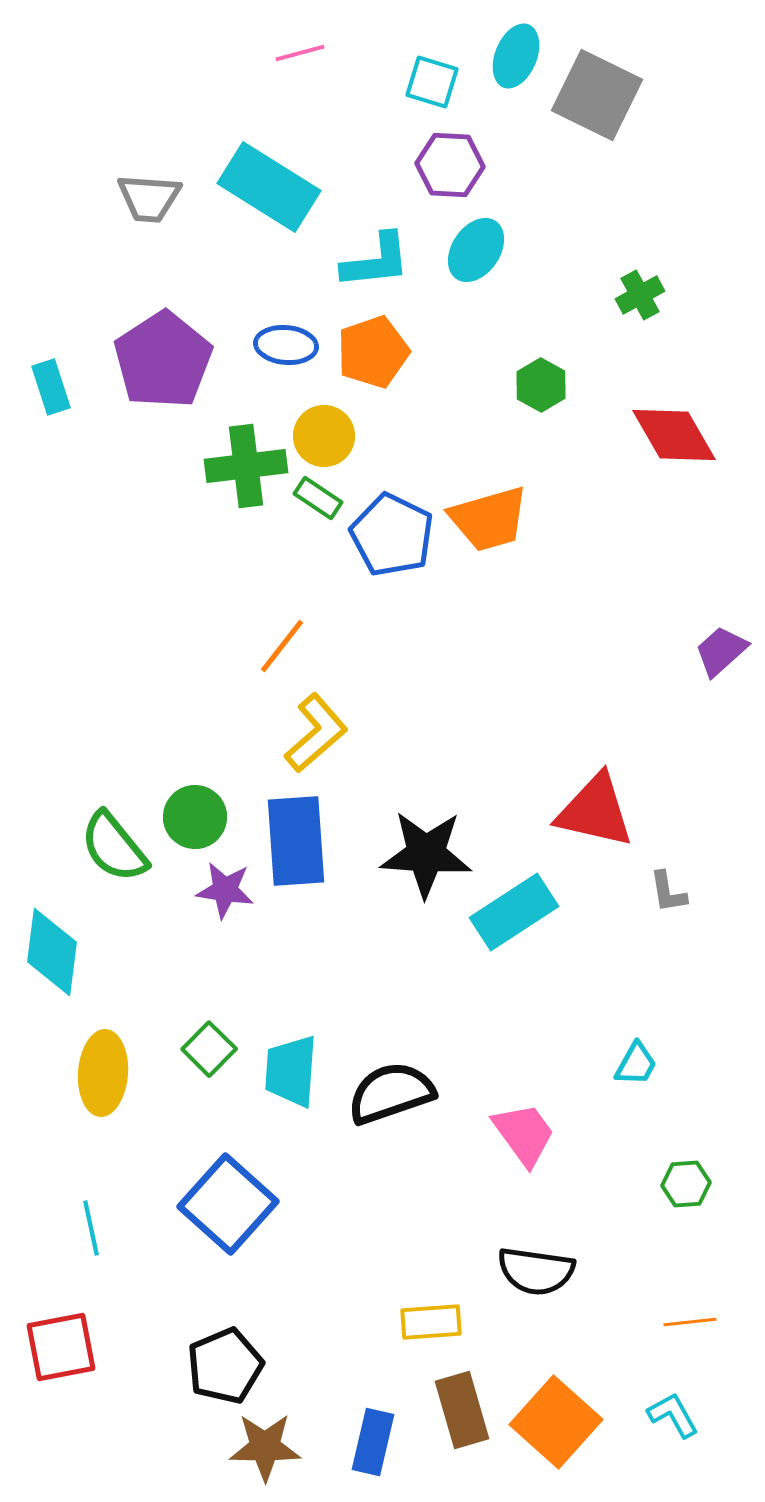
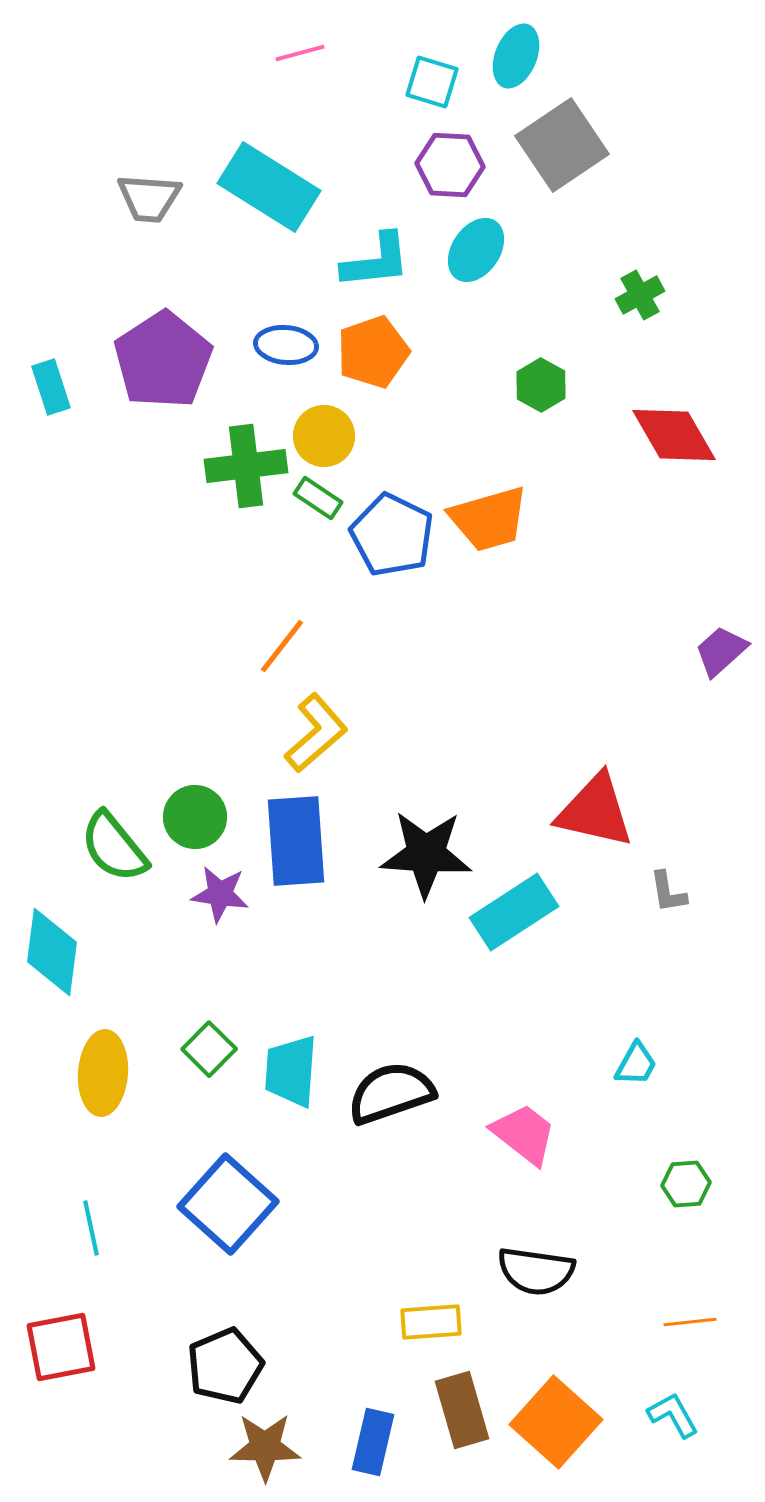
gray square at (597, 95): moved 35 px left, 50 px down; rotated 30 degrees clockwise
purple star at (225, 890): moved 5 px left, 4 px down
pink trapezoid at (524, 1134): rotated 16 degrees counterclockwise
